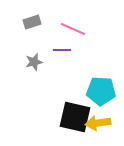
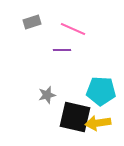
gray star: moved 13 px right, 33 px down
